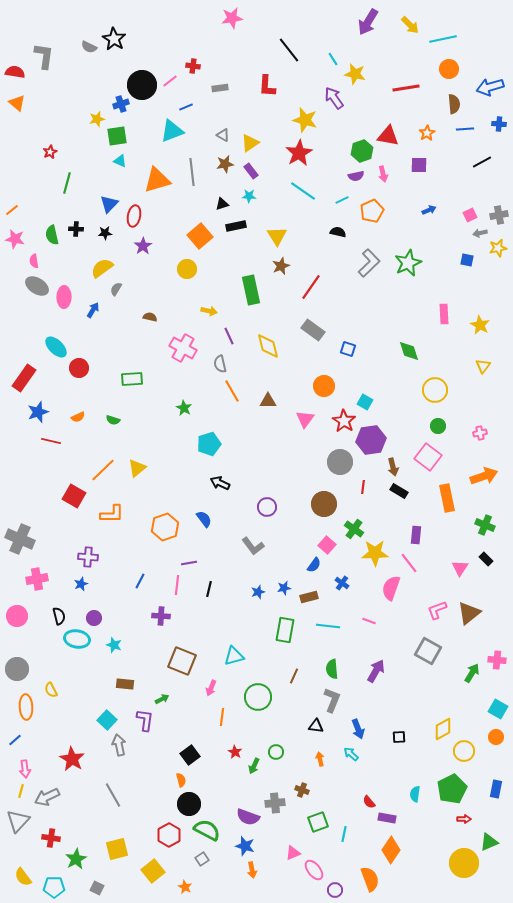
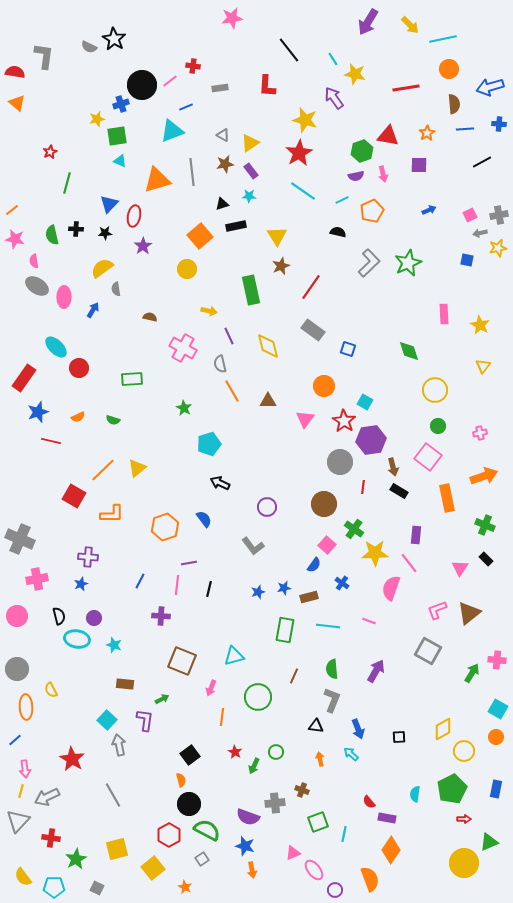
gray semicircle at (116, 289): rotated 40 degrees counterclockwise
yellow square at (153, 871): moved 3 px up
